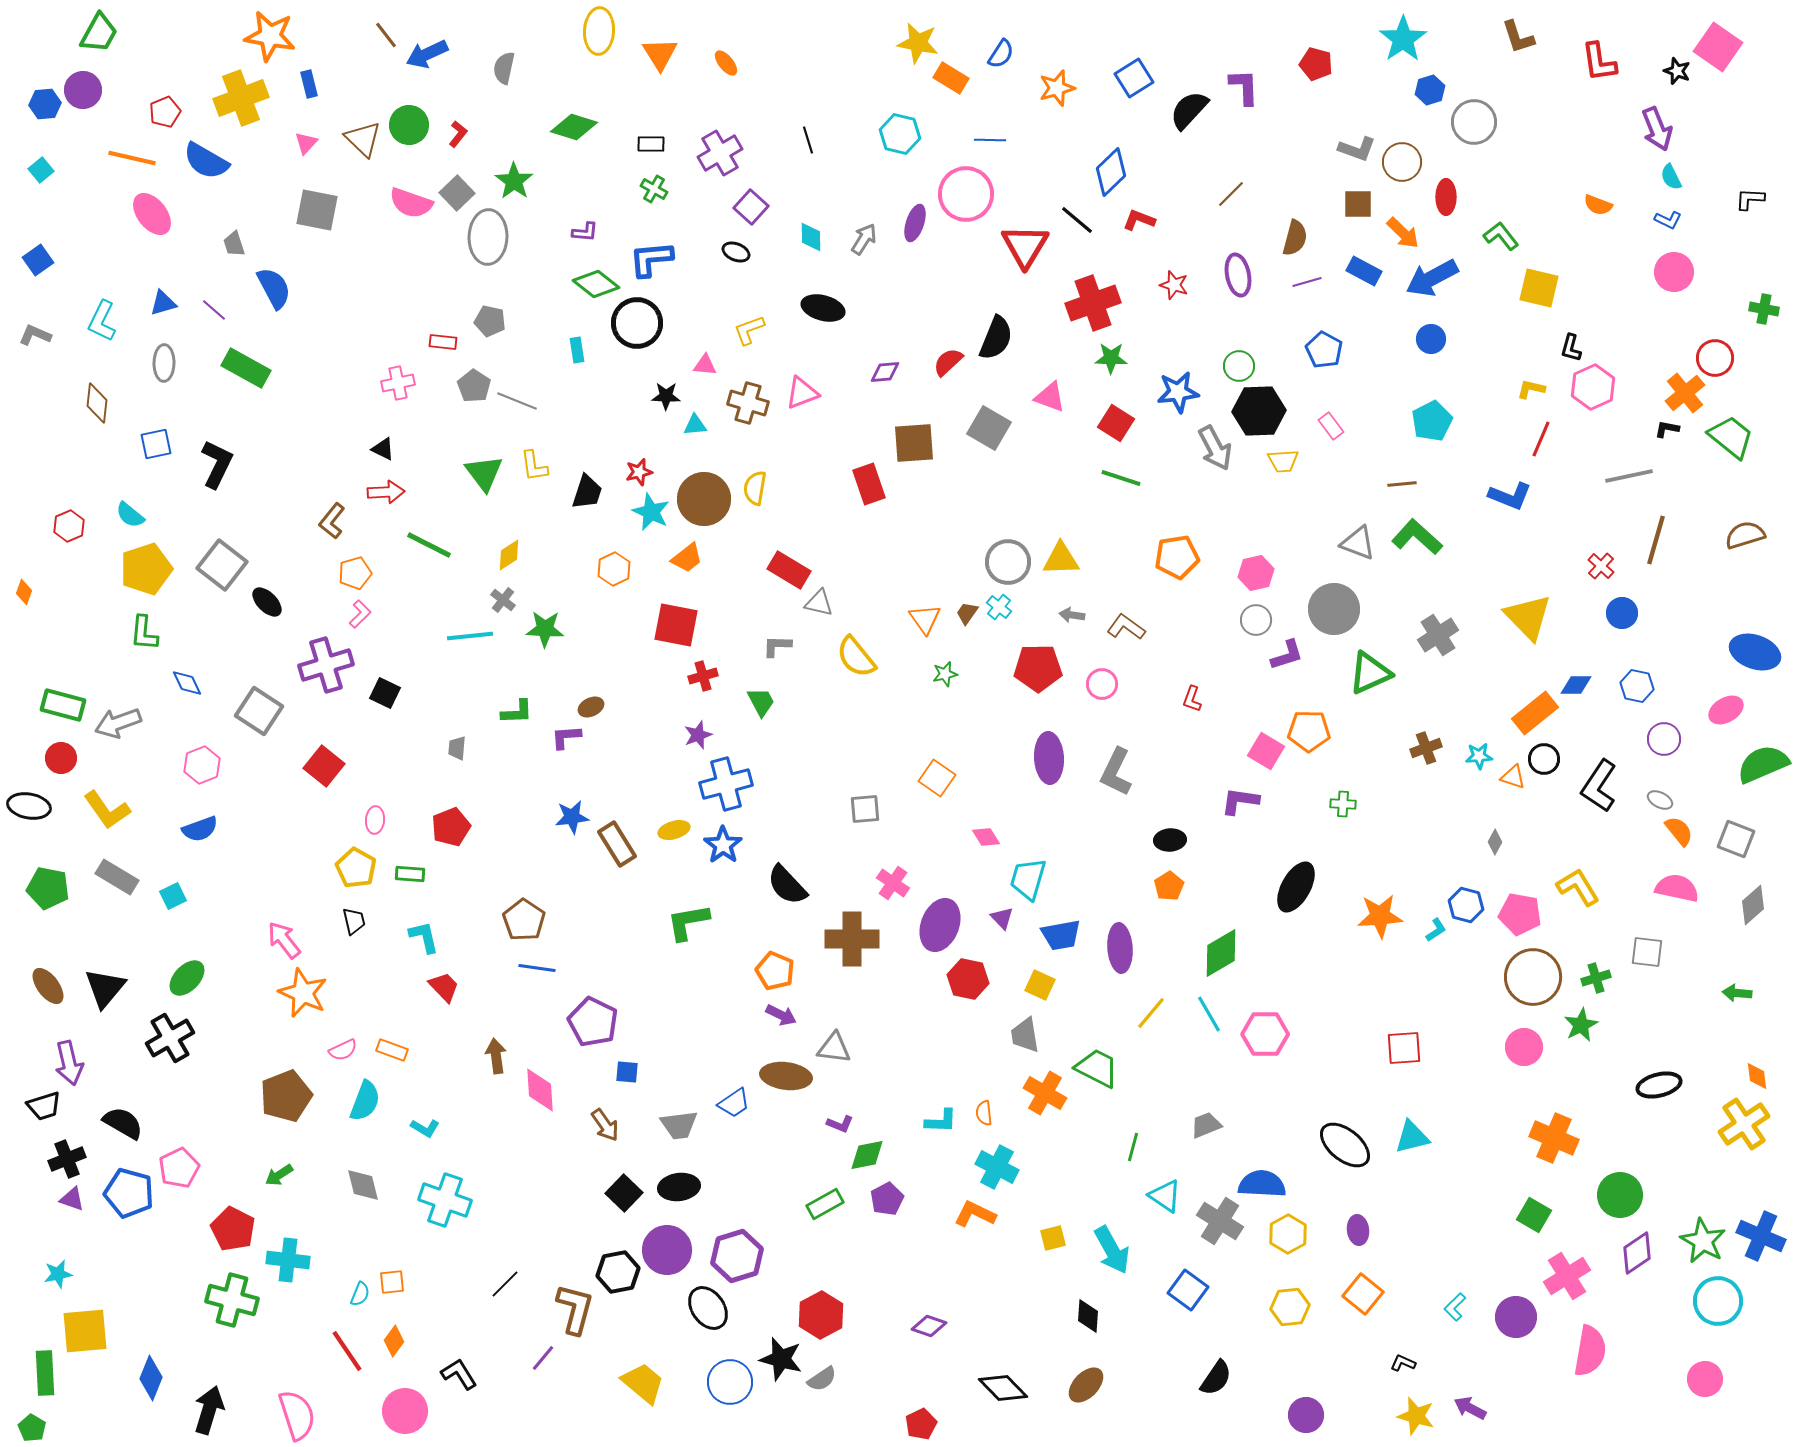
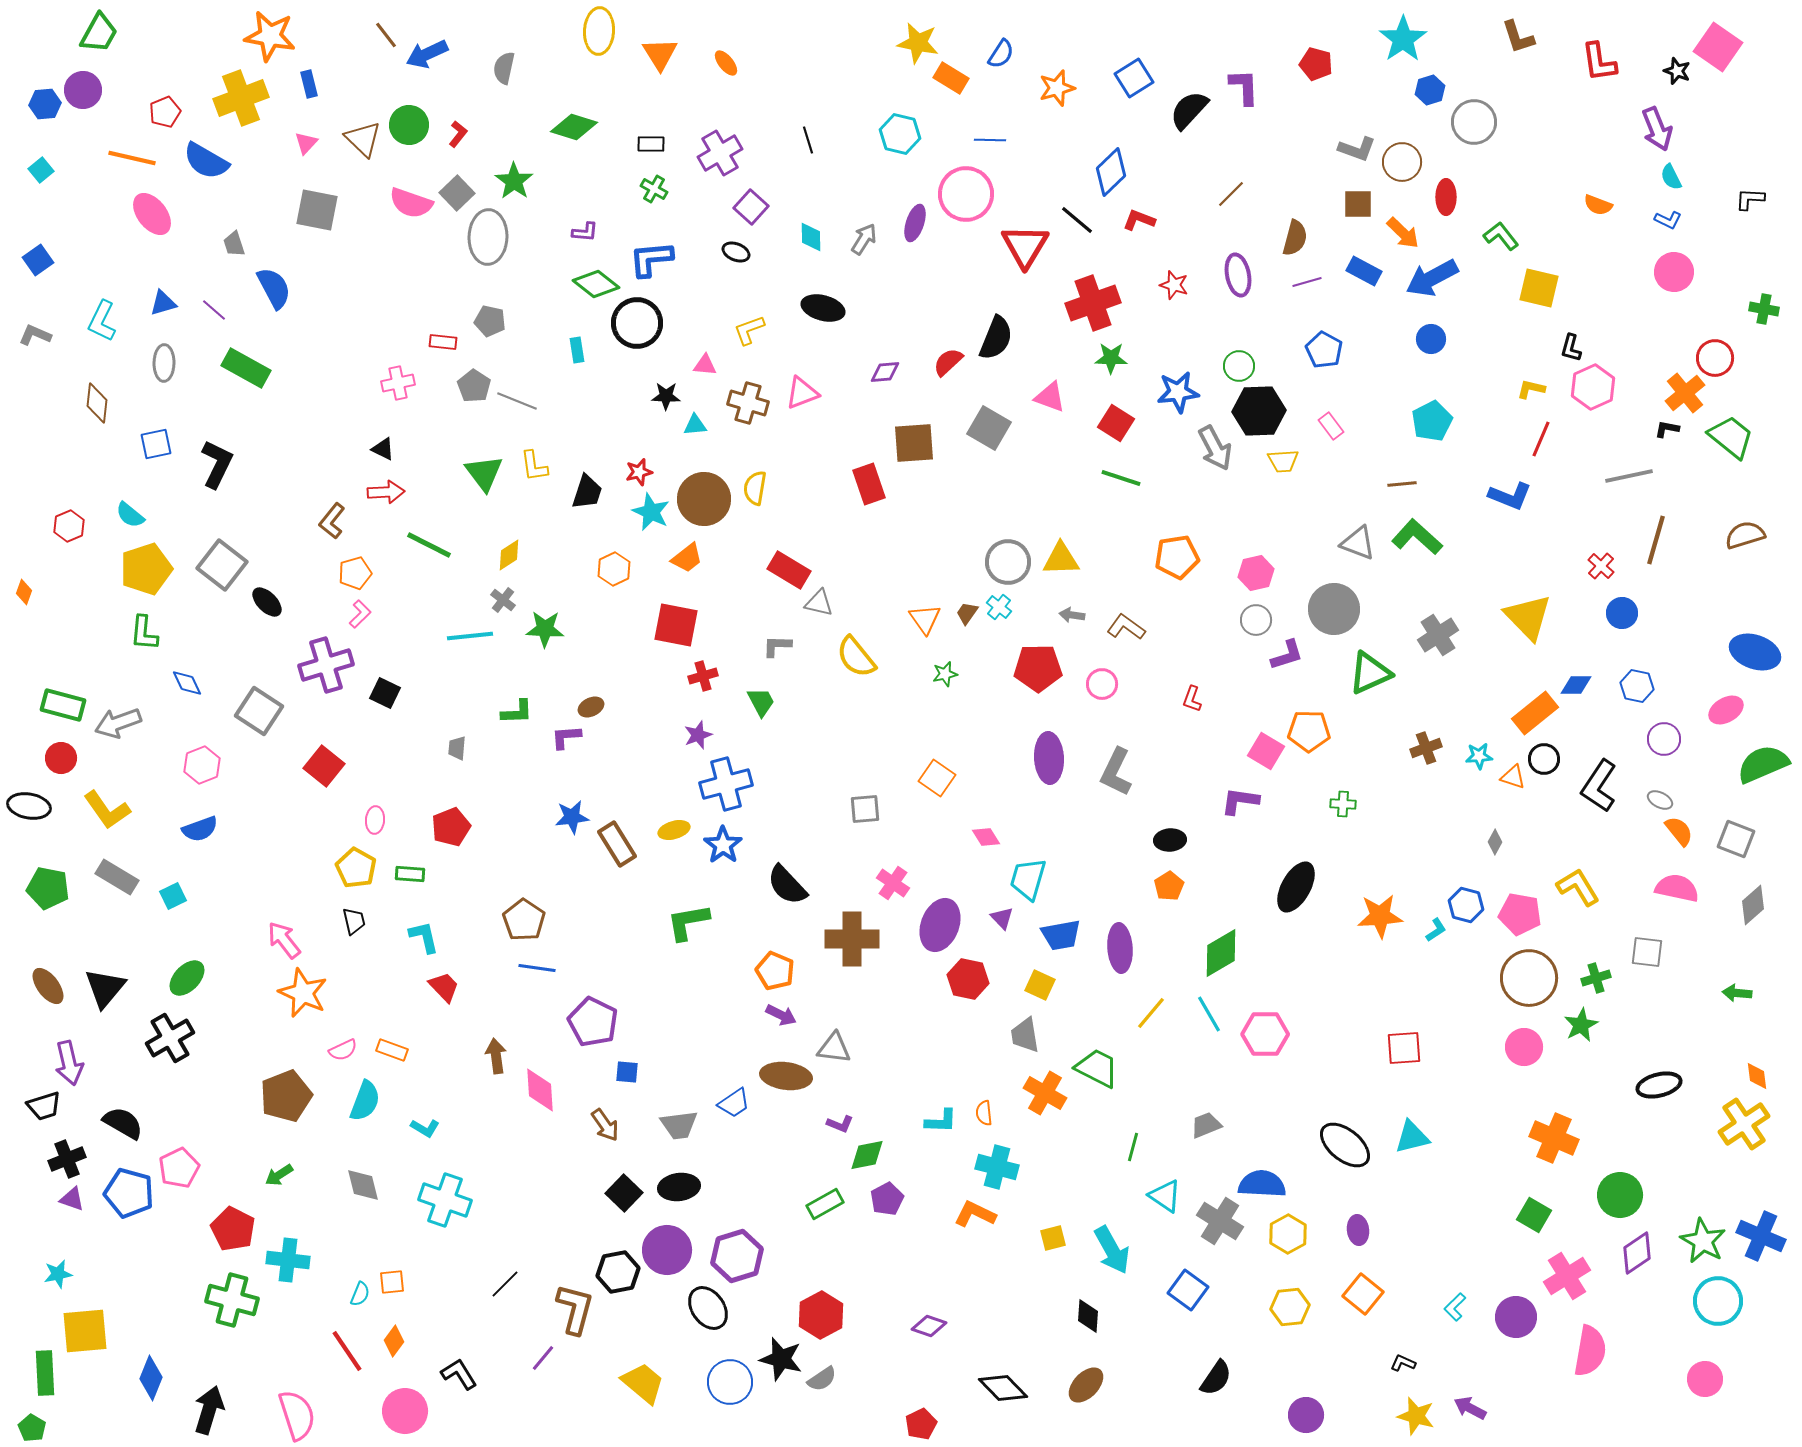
brown circle at (1533, 977): moved 4 px left, 1 px down
cyan cross at (997, 1167): rotated 12 degrees counterclockwise
